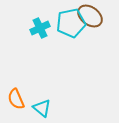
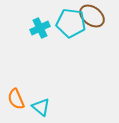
brown ellipse: moved 2 px right
cyan pentagon: rotated 20 degrees clockwise
cyan triangle: moved 1 px left, 1 px up
